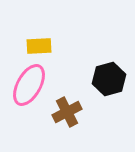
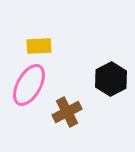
black hexagon: moved 2 px right; rotated 12 degrees counterclockwise
